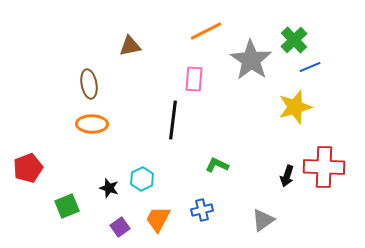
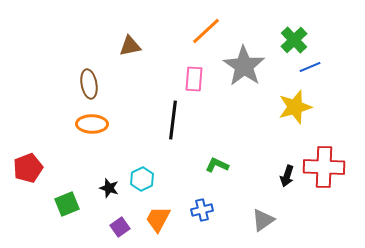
orange line: rotated 16 degrees counterclockwise
gray star: moved 7 px left, 6 px down
green square: moved 2 px up
